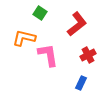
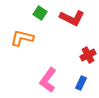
red L-shape: moved 5 px left, 6 px up; rotated 65 degrees clockwise
orange L-shape: moved 2 px left
pink L-shape: moved 25 px down; rotated 135 degrees counterclockwise
